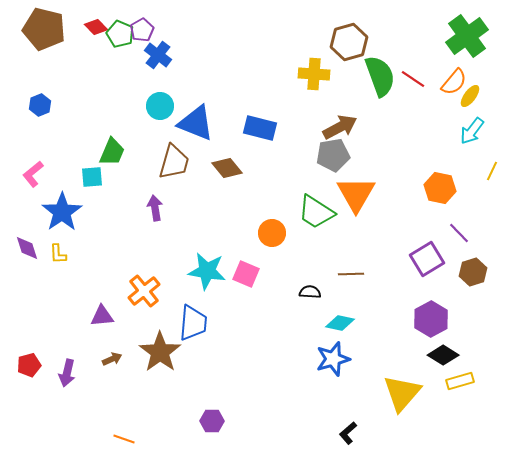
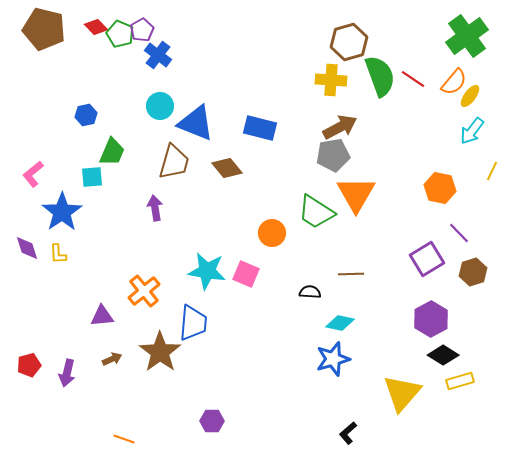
yellow cross at (314, 74): moved 17 px right, 6 px down
blue hexagon at (40, 105): moved 46 px right, 10 px down; rotated 10 degrees clockwise
